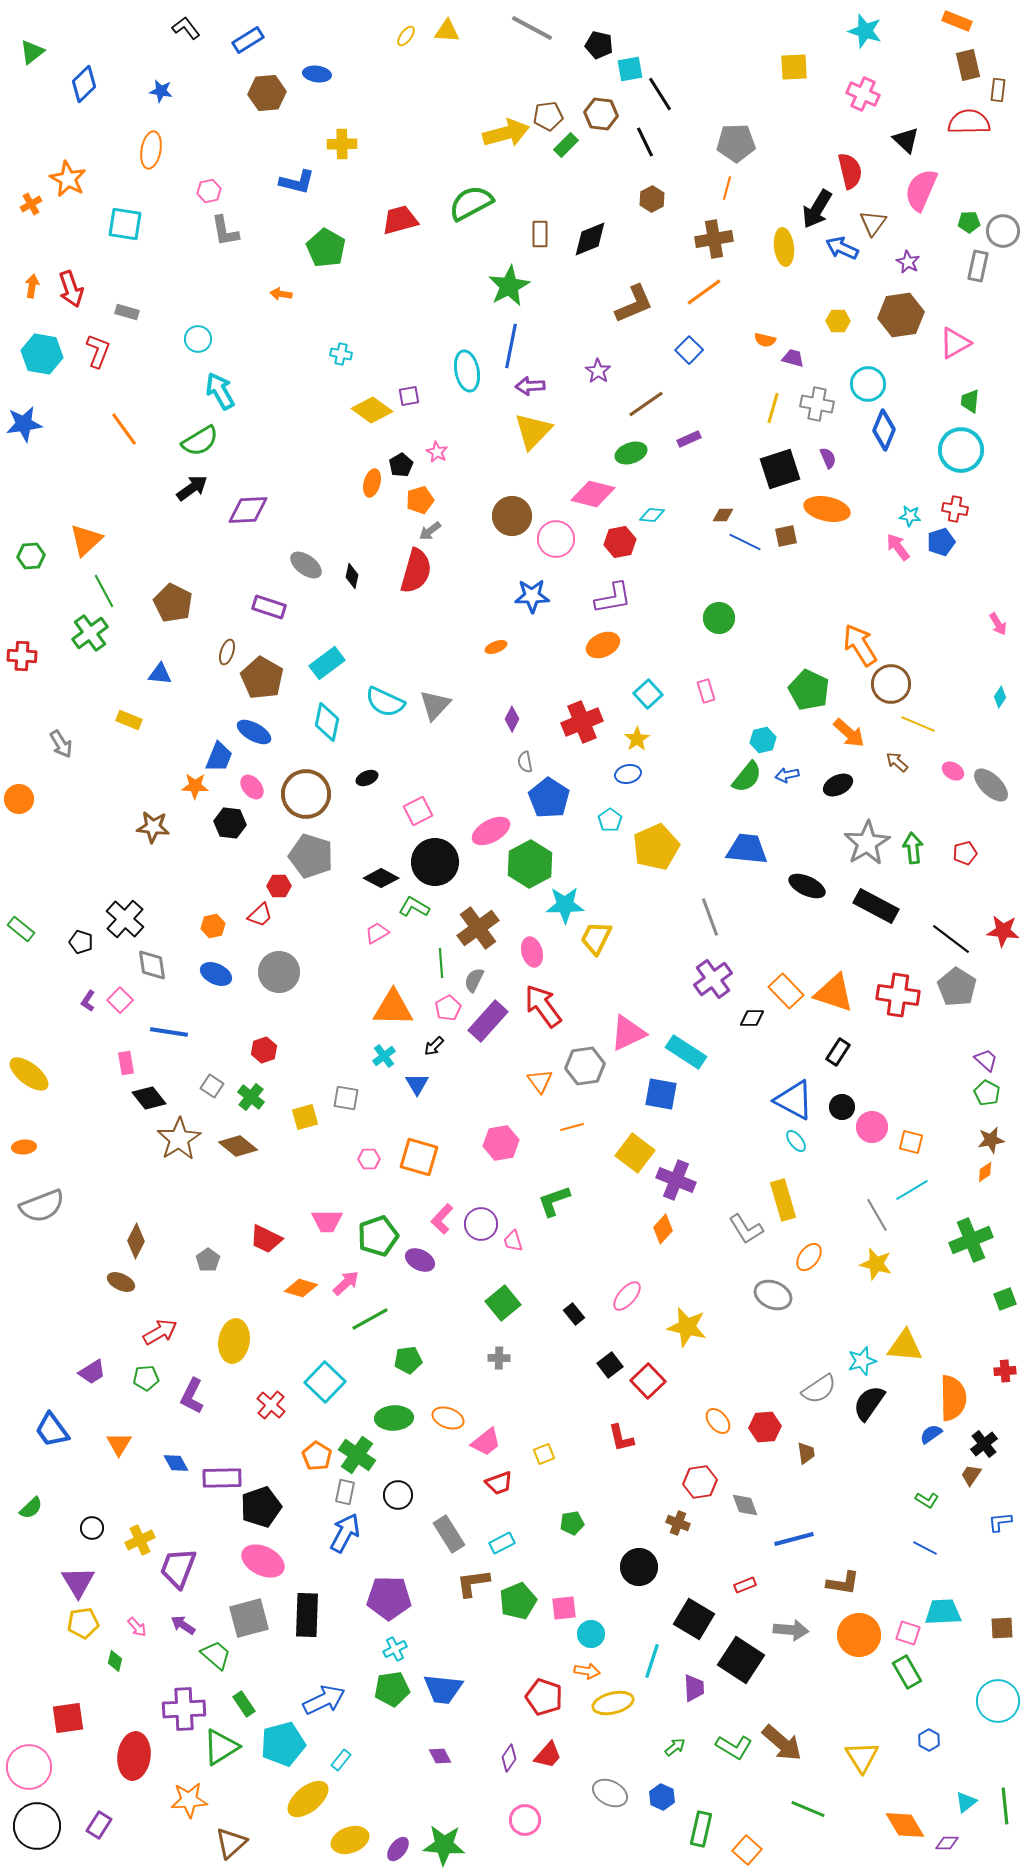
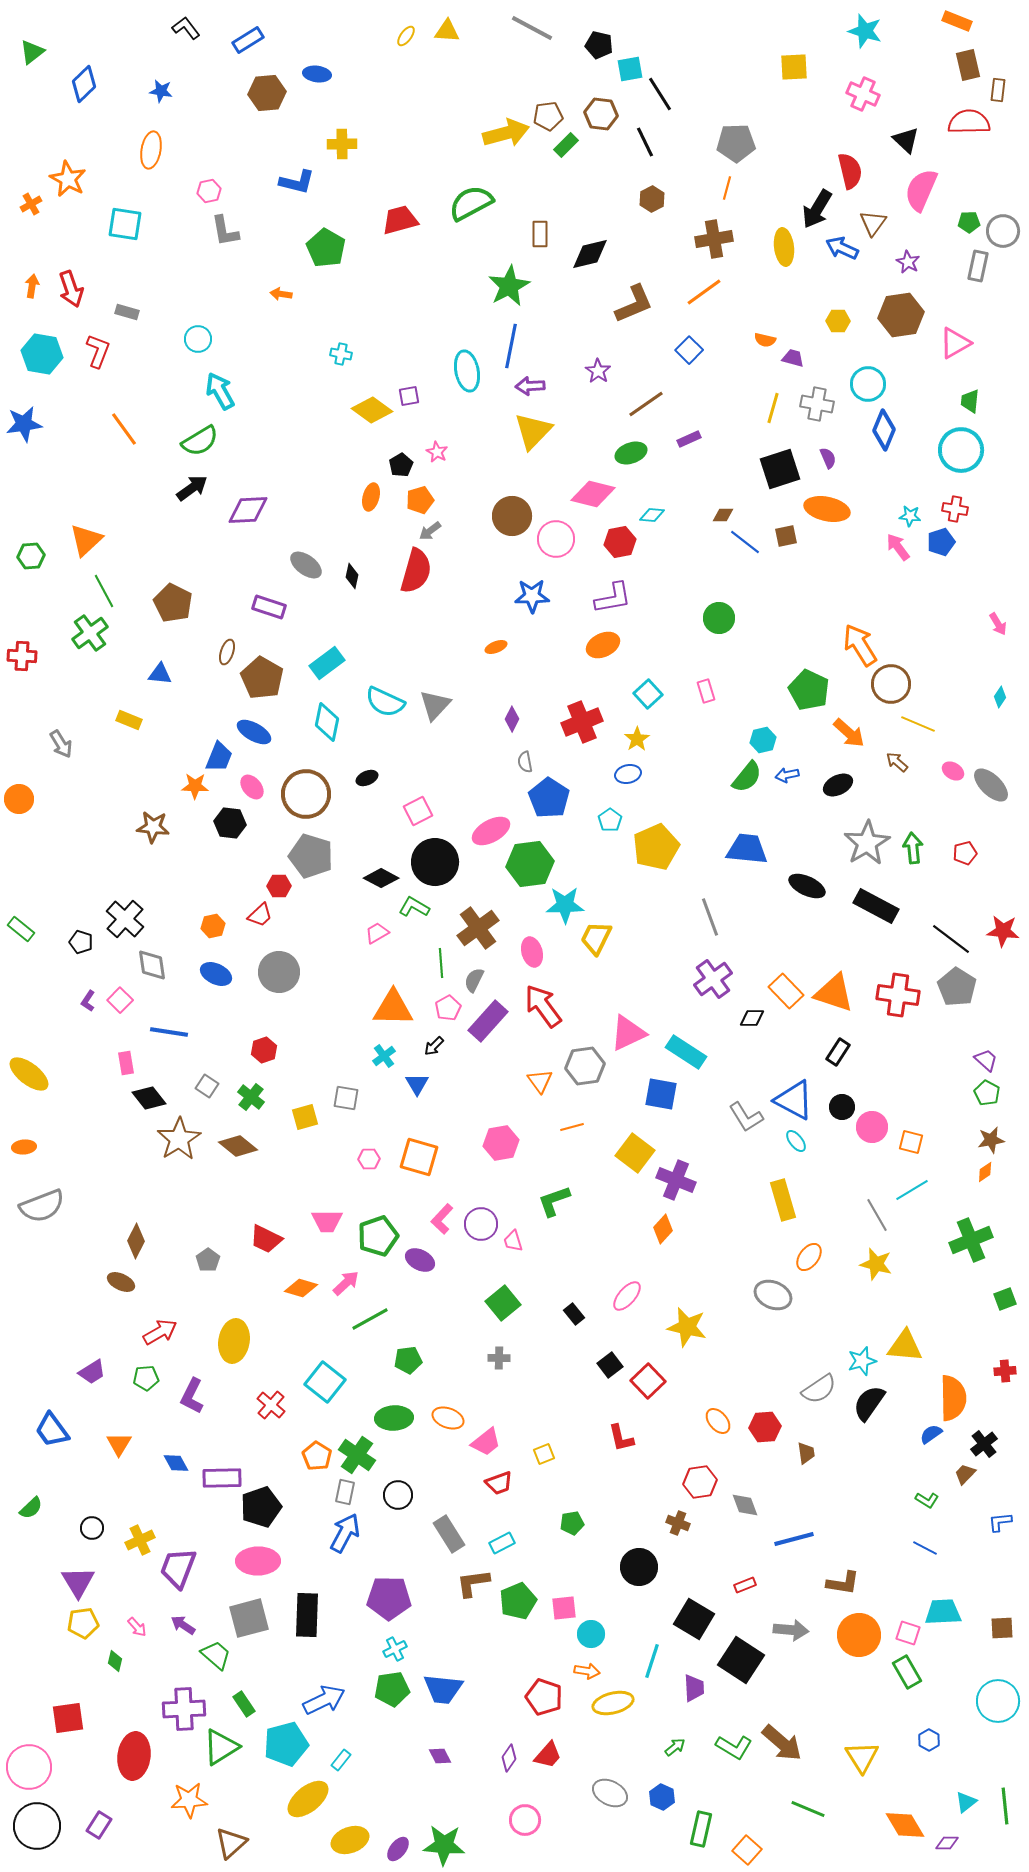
black diamond at (590, 239): moved 15 px down; rotated 9 degrees clockwise
orange ellipse at (372, 483): moved 1 px left, 14 px down
blue line at (745, 542): rotated 12 degrees clockwise
green hexagon at (530, 864): rotated 21 degrees clockwise
gray square at (212, 1086): moved 5 px left
gray L-shape at (746, 1229): moved 112 px up
cyan square at (325, 1382): rotated 6 degrees counterclockwise
brown trapezoid at (971, 1475): moved 6 px left, 1 px up; rotated 10 degrees clockwise
pink ellipse at (263, 1561): moved 5 px left; rotated 27 degrees counterclockwise
cyan pentagon at (283, 1744): moved 3 px right
